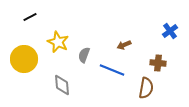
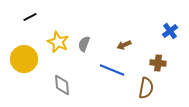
gray semicircle: moved 11 px up
